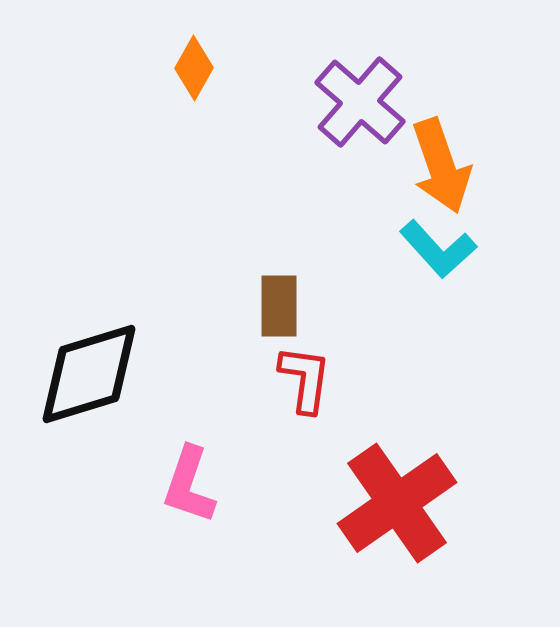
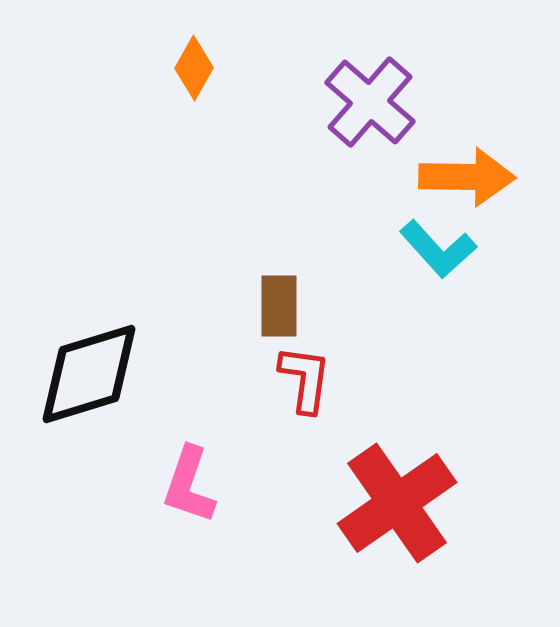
purple cross: moved 10 px right
orange arrow: moved 26 px right, 11 px down; rotated 70 degrees counterclockwise
